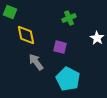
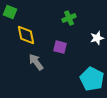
white star: rotated 24 degrees clockwise
cyan pentagon: moved 24 px right
